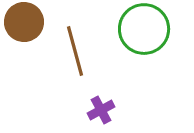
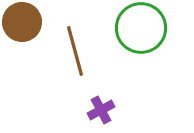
brown circle: moved 2 px left
green circle: moved 3 px left, 1 px up
